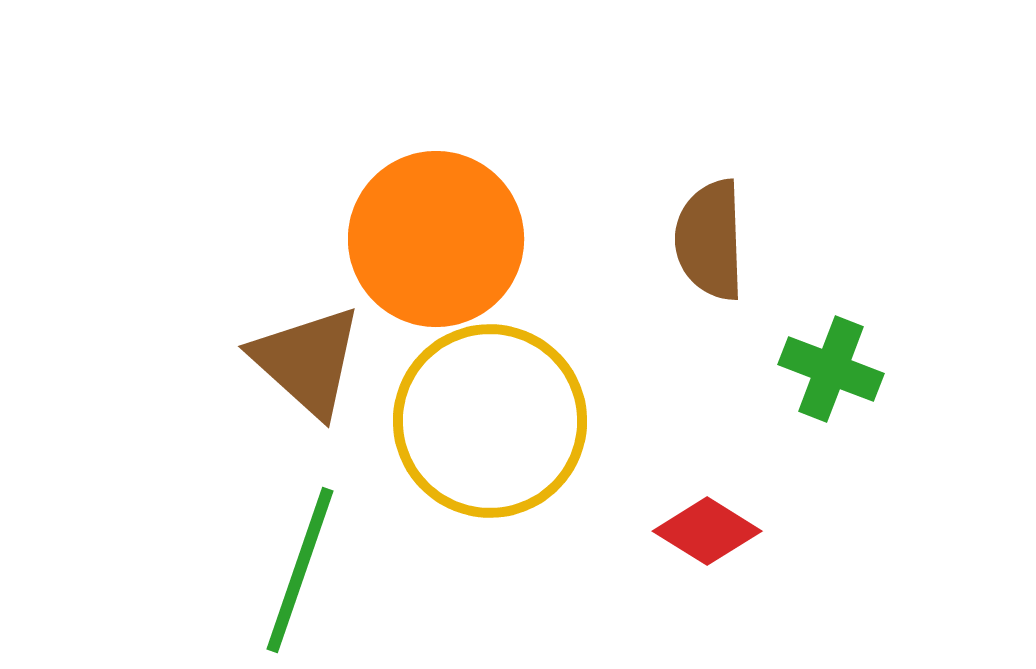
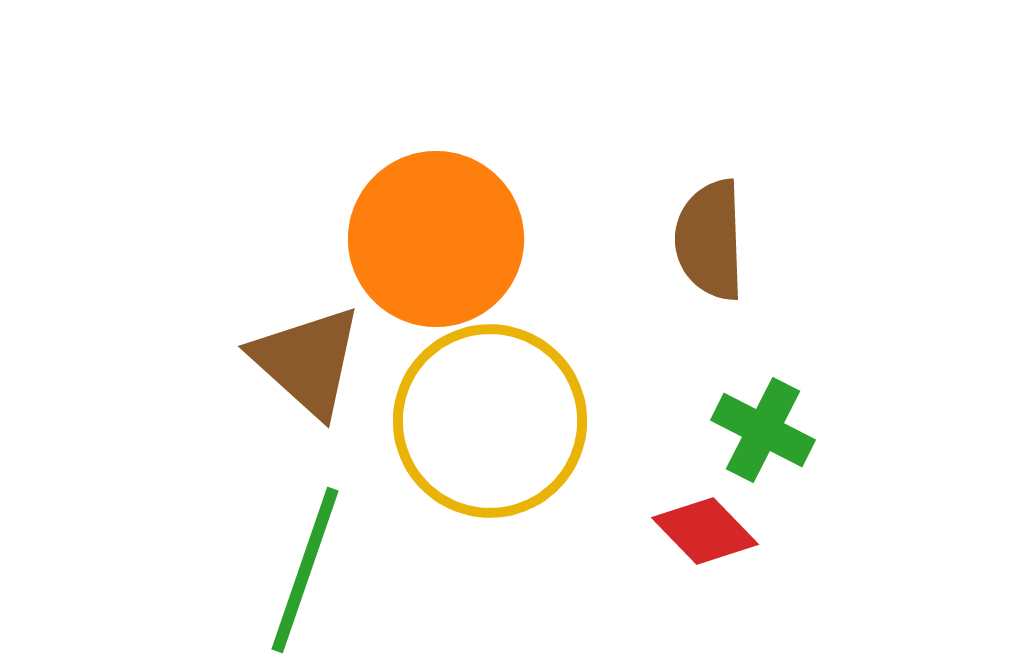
green cross: moved 68 px left, 61 px down; rotated 6 degrees clockwise
red diamond: moved 2 px left; rotated 14 degrees clockwise
green line: moved 5 px right
